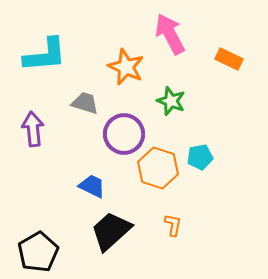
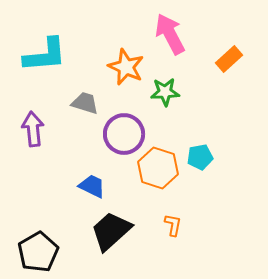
orange rectangle: rotated 68 degrees counterclockwise
green star: moved 6 px left, 9 px up; rotated 24 degrees counterclockwise
